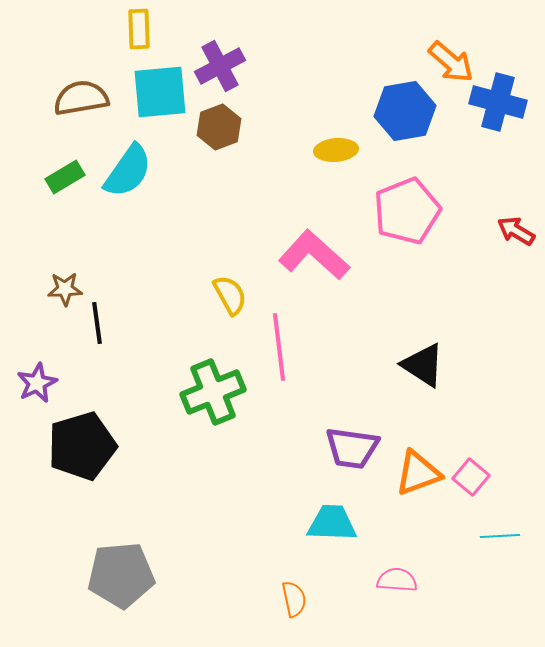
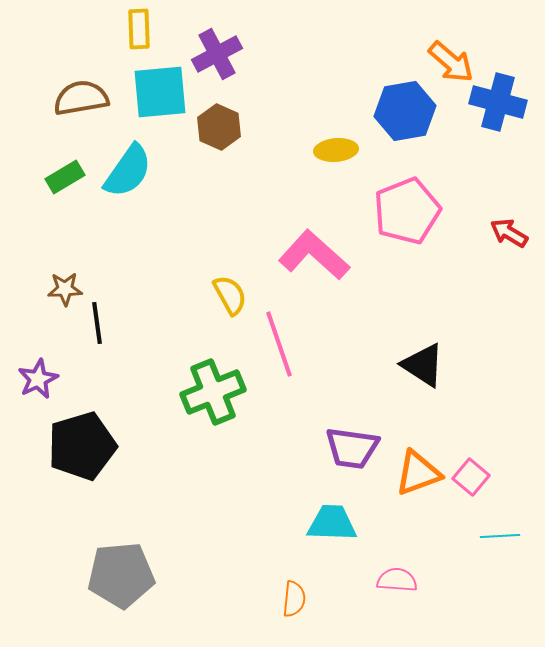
purple cross: moved 3 px left, 12 px up
brown hexagon: rotated 15 degrees counterclockwise
red arrow: moved 7 px left, 2 px down
pink line: moved 3 px up; rotated 12 degrees counterclockwise
purple star: moved 1 px right, 4 px up
orange semicircle: rotated 18 degrees clockwise
